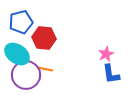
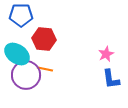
blue pentagon: moved 7 px up; rotated 15 degrees clockwise
red hexagon: moved 1 px down
blue L-shape: moved 5 px down
